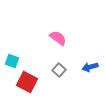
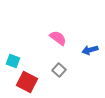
cyan square: moved 1 px right
blue arrow: moved 17 px up
